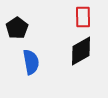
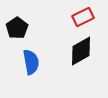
red rectangle: rotated 65 degrees clockwise
